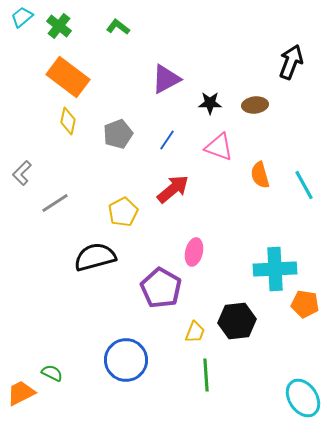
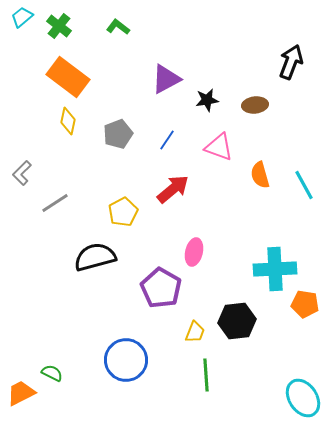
black star: moved 3 px left, 3 px up; rotated 10 degrees counterclockwise
